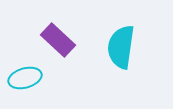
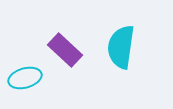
purple rectangle: moved 7 px right, 10 px down
